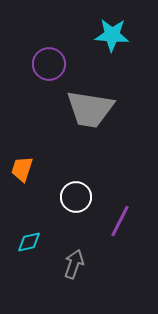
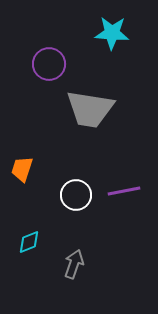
cyan star: moved 2 px up
white circle: moved 2 px up
purple line: moved 4 px right, 30 px up; rotated 52 degrees clockwise
cyan diamond: rotated 10 degrees counterclockwise
